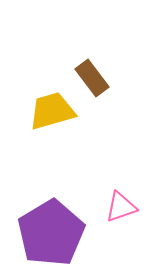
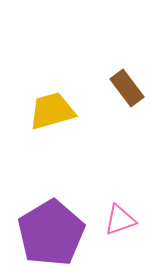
brown rectangle: moved 35 px right, 10 px down
pink triangle: moved 1 px left, 13 px down
